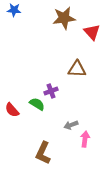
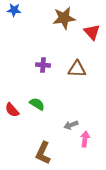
purple cross: moved 8 px left, 26 px up; rotated 24 degrees clockwise
